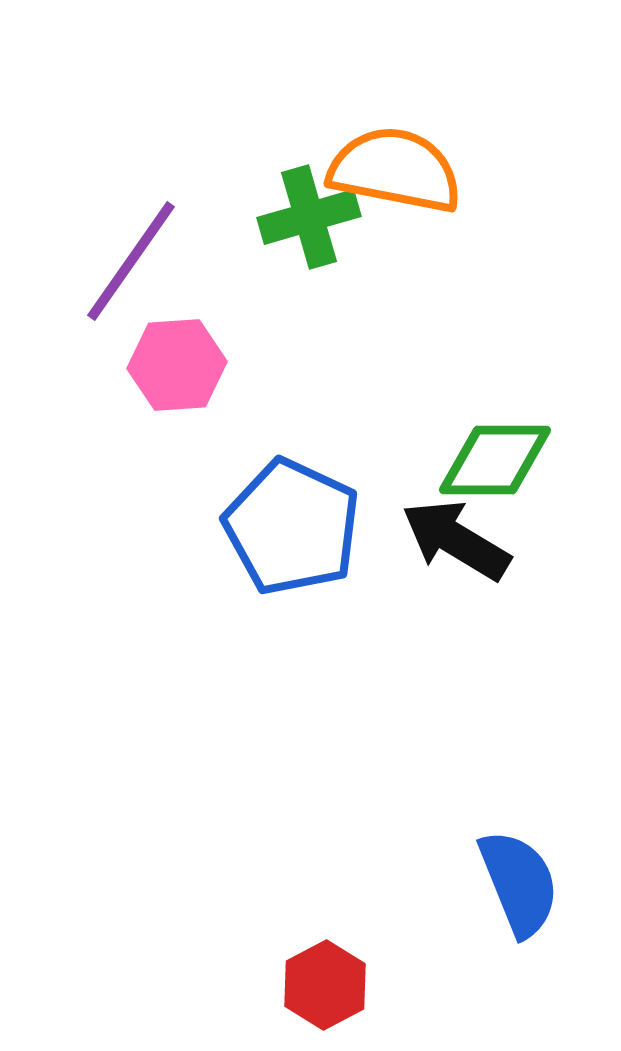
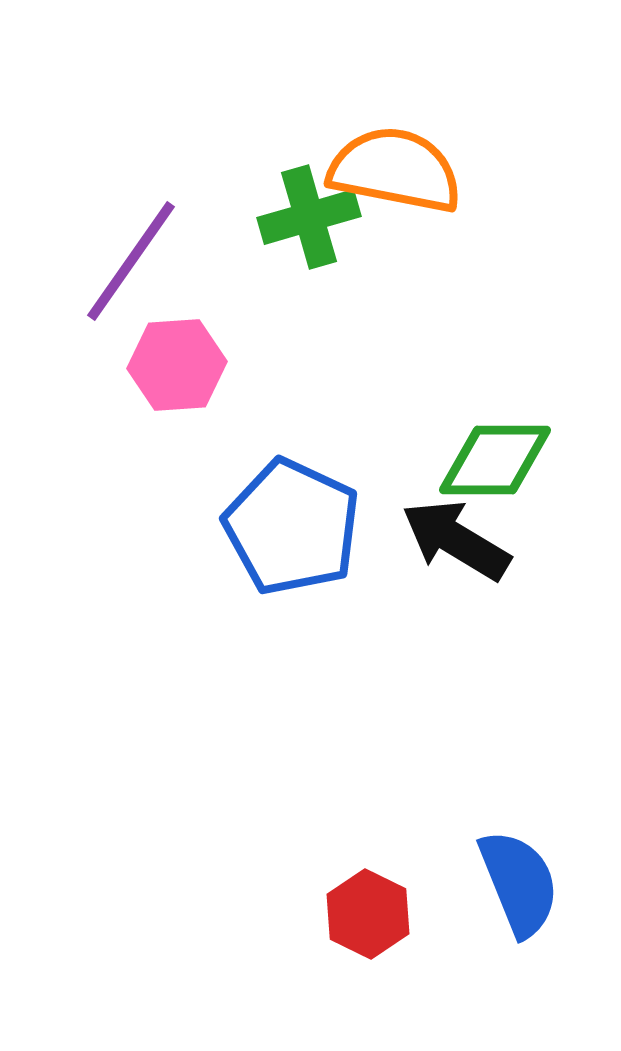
red hexagon: moved 43 px right, 71 px up; rotated 6 degrees counterclockwise
